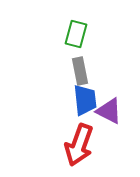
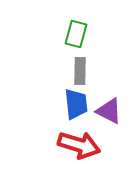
gray rectangle: rotated 12 degrees clockwise
blue trapezoid: moved 9 px left, 4 px down
red arrow: rotated 93 degrees counterclockwise
